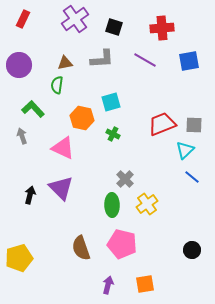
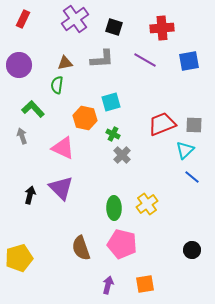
orange hexagon: moved 3 px right
gray cross: moved 3 px left, 24 px up
green ellipse: moved 2 px right, 3 px down
